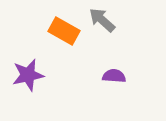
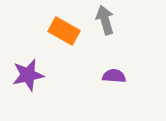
gray arrow: moved 3 px right; rotated 32 degrees clockwise
